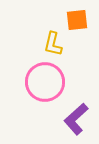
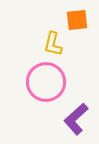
pink circle: moved 1 px right
